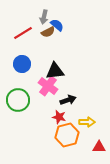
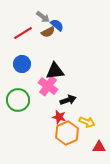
gray arrow: moved 1 px left; rotated 64 degrees counterclockwise
yellow arrow: rotated 21 degrees clockwise
orange hexagon: moved 2 px up; rotated 10 degrees counterclockwise
